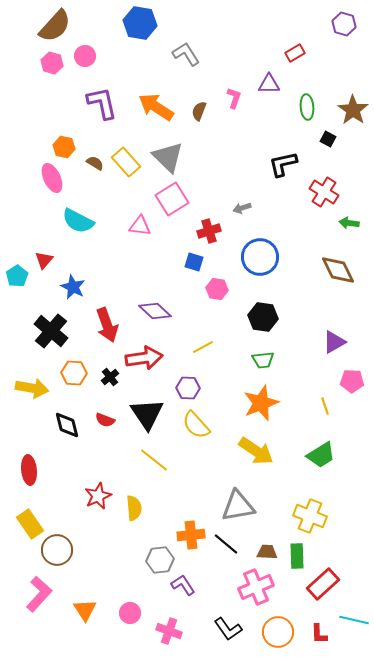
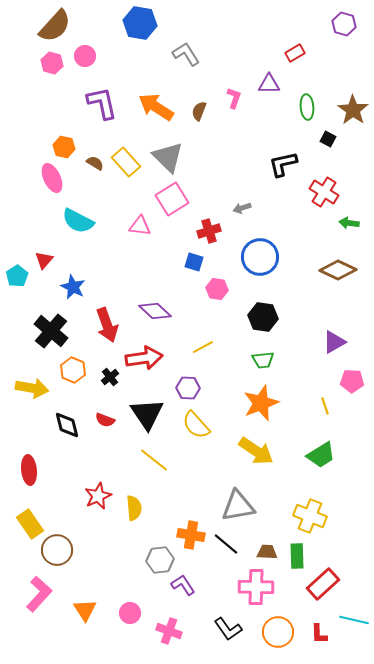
brown diamond at (338, 270): rotated 39 degrees counterclockwise
orange hexagon at (74, 373): moved 1 px left, 3 px up; rotated 20 degrees clockwise
orange cross at (191, 535): rotated 16 degrees clockwise
pink cross at (256, 587): rotated 24 degrees clockwise
